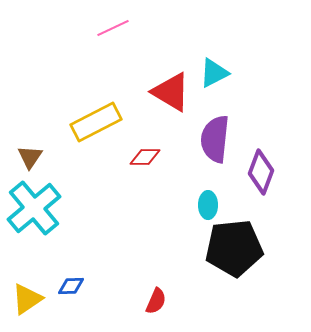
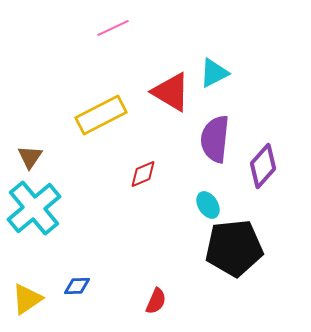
yellow rectangle: moved 5 px right, 7 px up
red diamond: moved 2 px left, 17 px down; rotated 24 degrees counterclockwise
purple diamond: moved 2 px right, 6 px up; rotated 21 degrees clockwise
cyan ellipse: rotated 32 degrees counterclockwise
blue diamond: moved 6 px right
